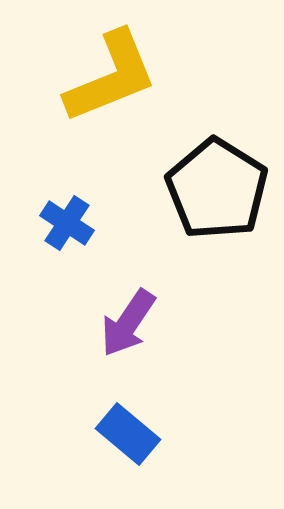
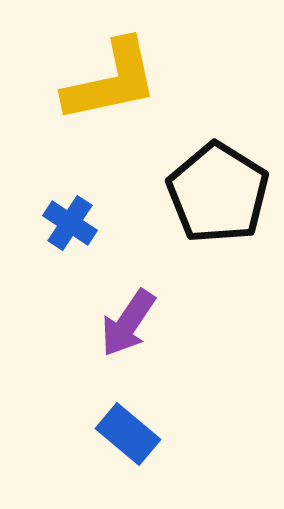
yellow L-shape: moved 4 px down; rotated 10 degrees clockwise
black pentagon: moved 1 px right, 4 px down
blue cross: moved 3 px right
